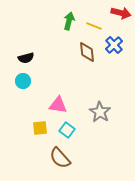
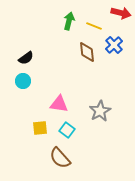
black semicircle: rotated 21 degrees counterclockwise
pink triangle: moved 1 px right, 1 px up
gray star: moved 1 px up; rotated 10 degrees clockwise
